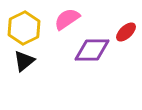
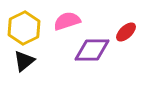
pink semicircle: moved 2 px down; rotated 16 degrees clockwise
